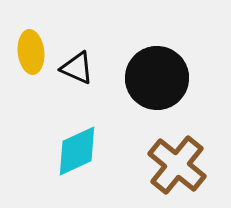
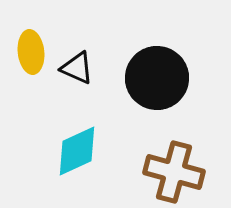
brown cross: moved 3 px left, 7 px down; rotated 24 degrees counterclockwise
